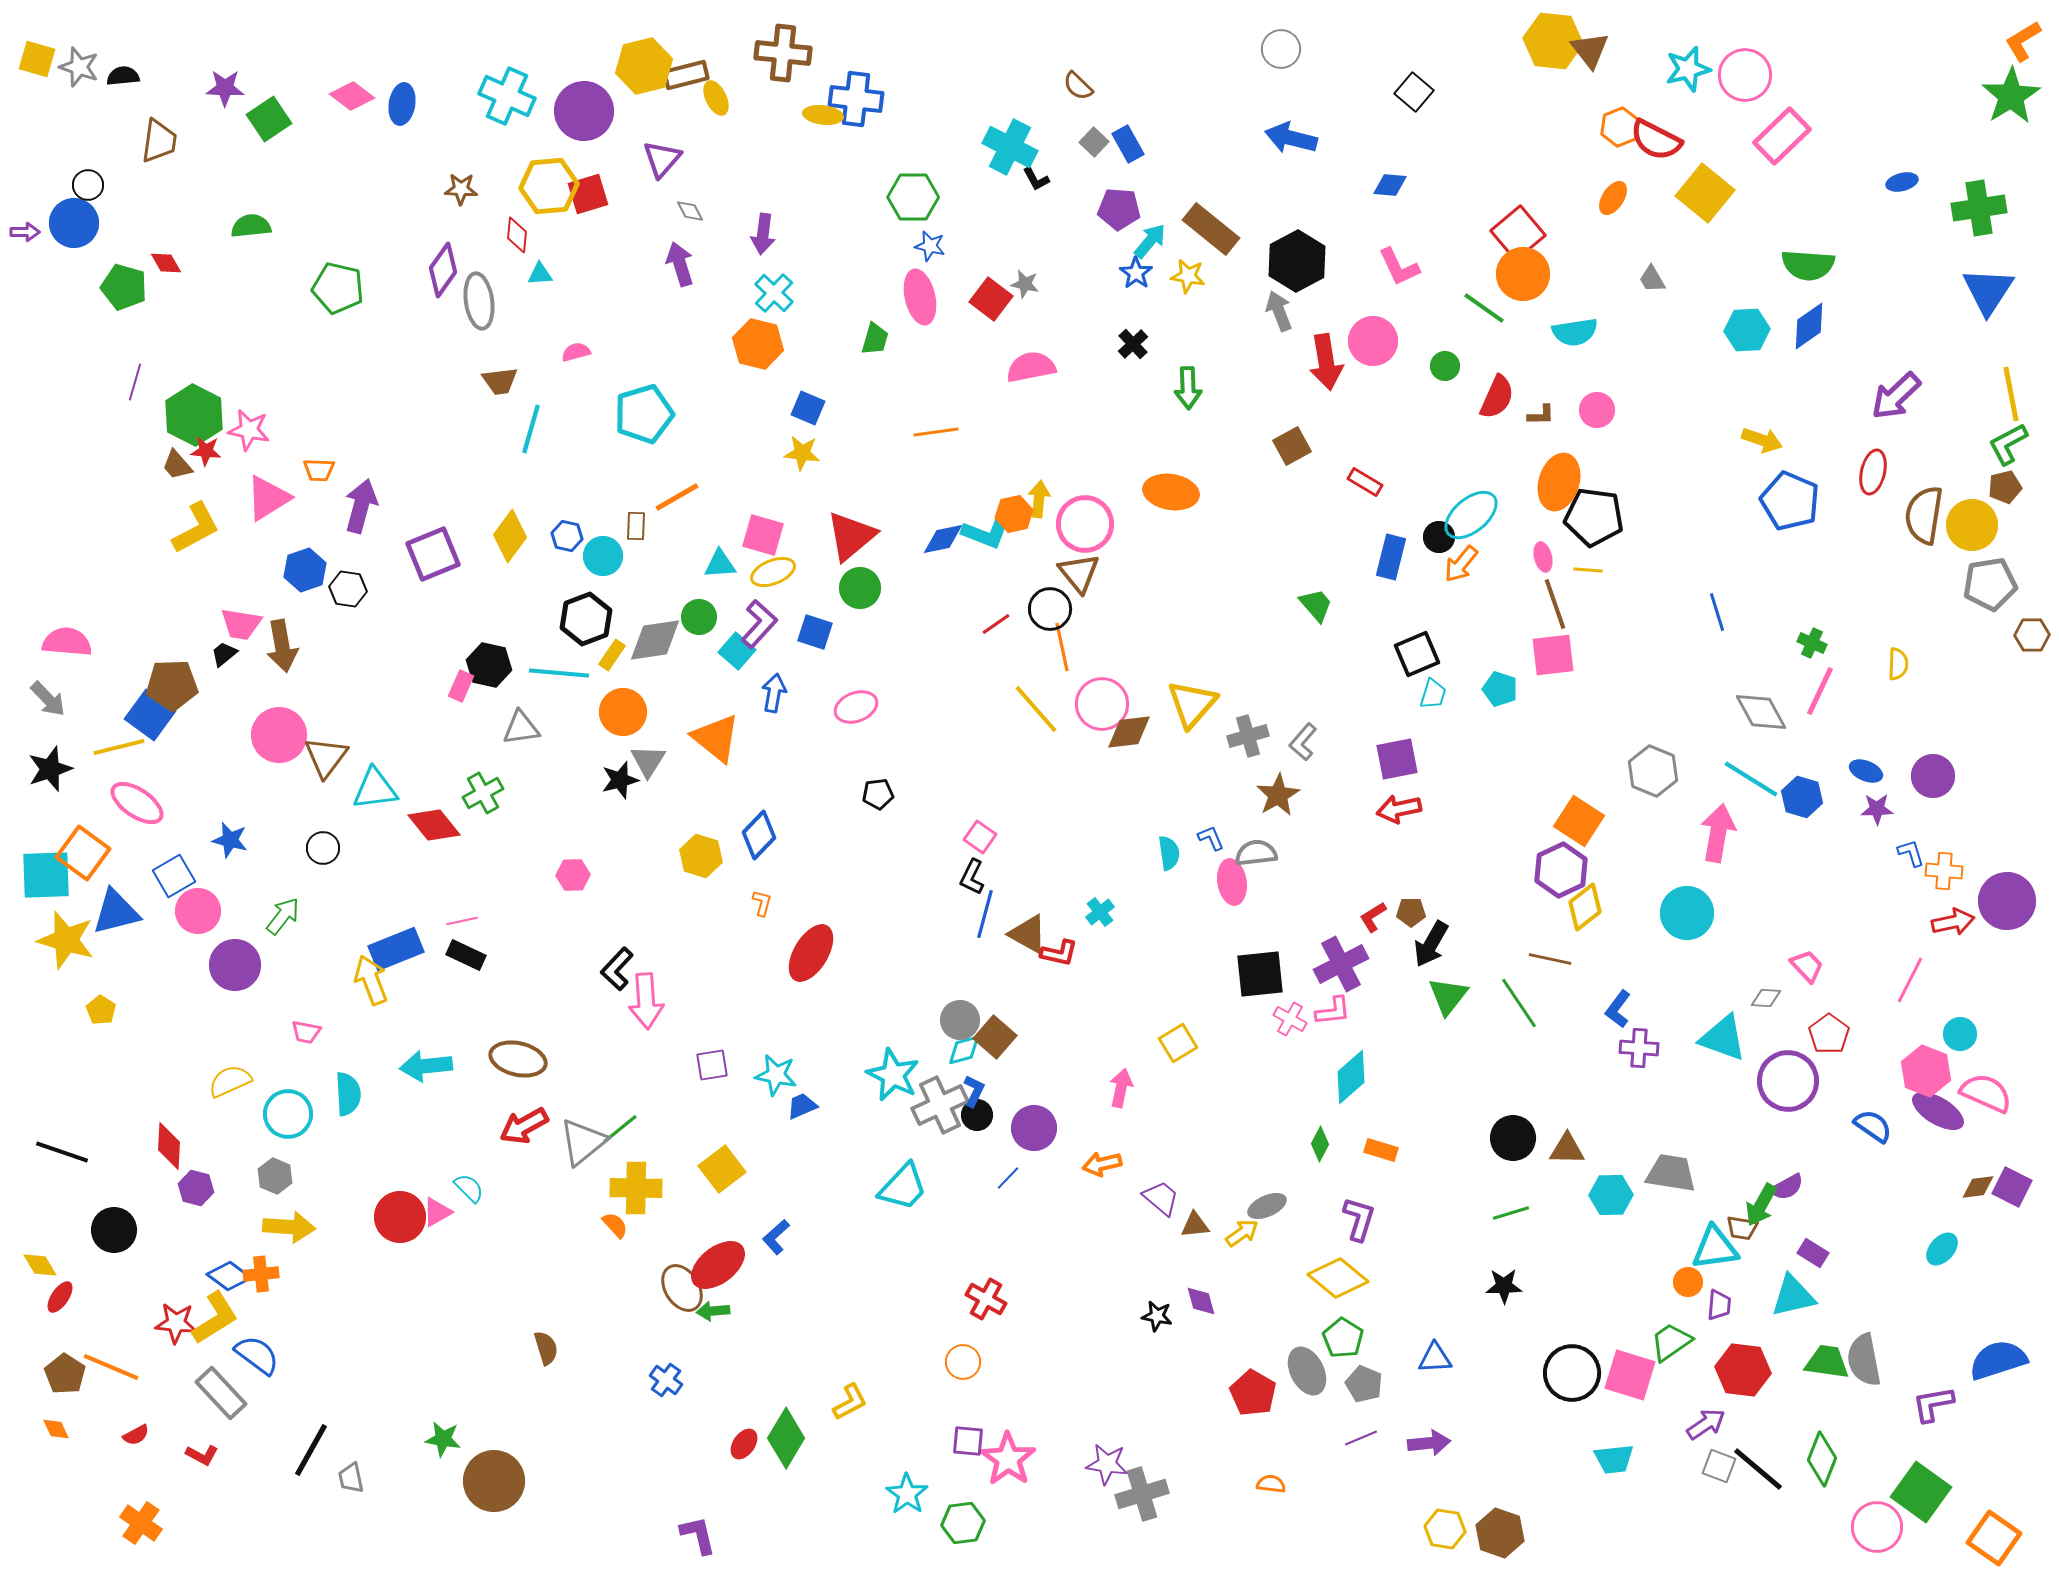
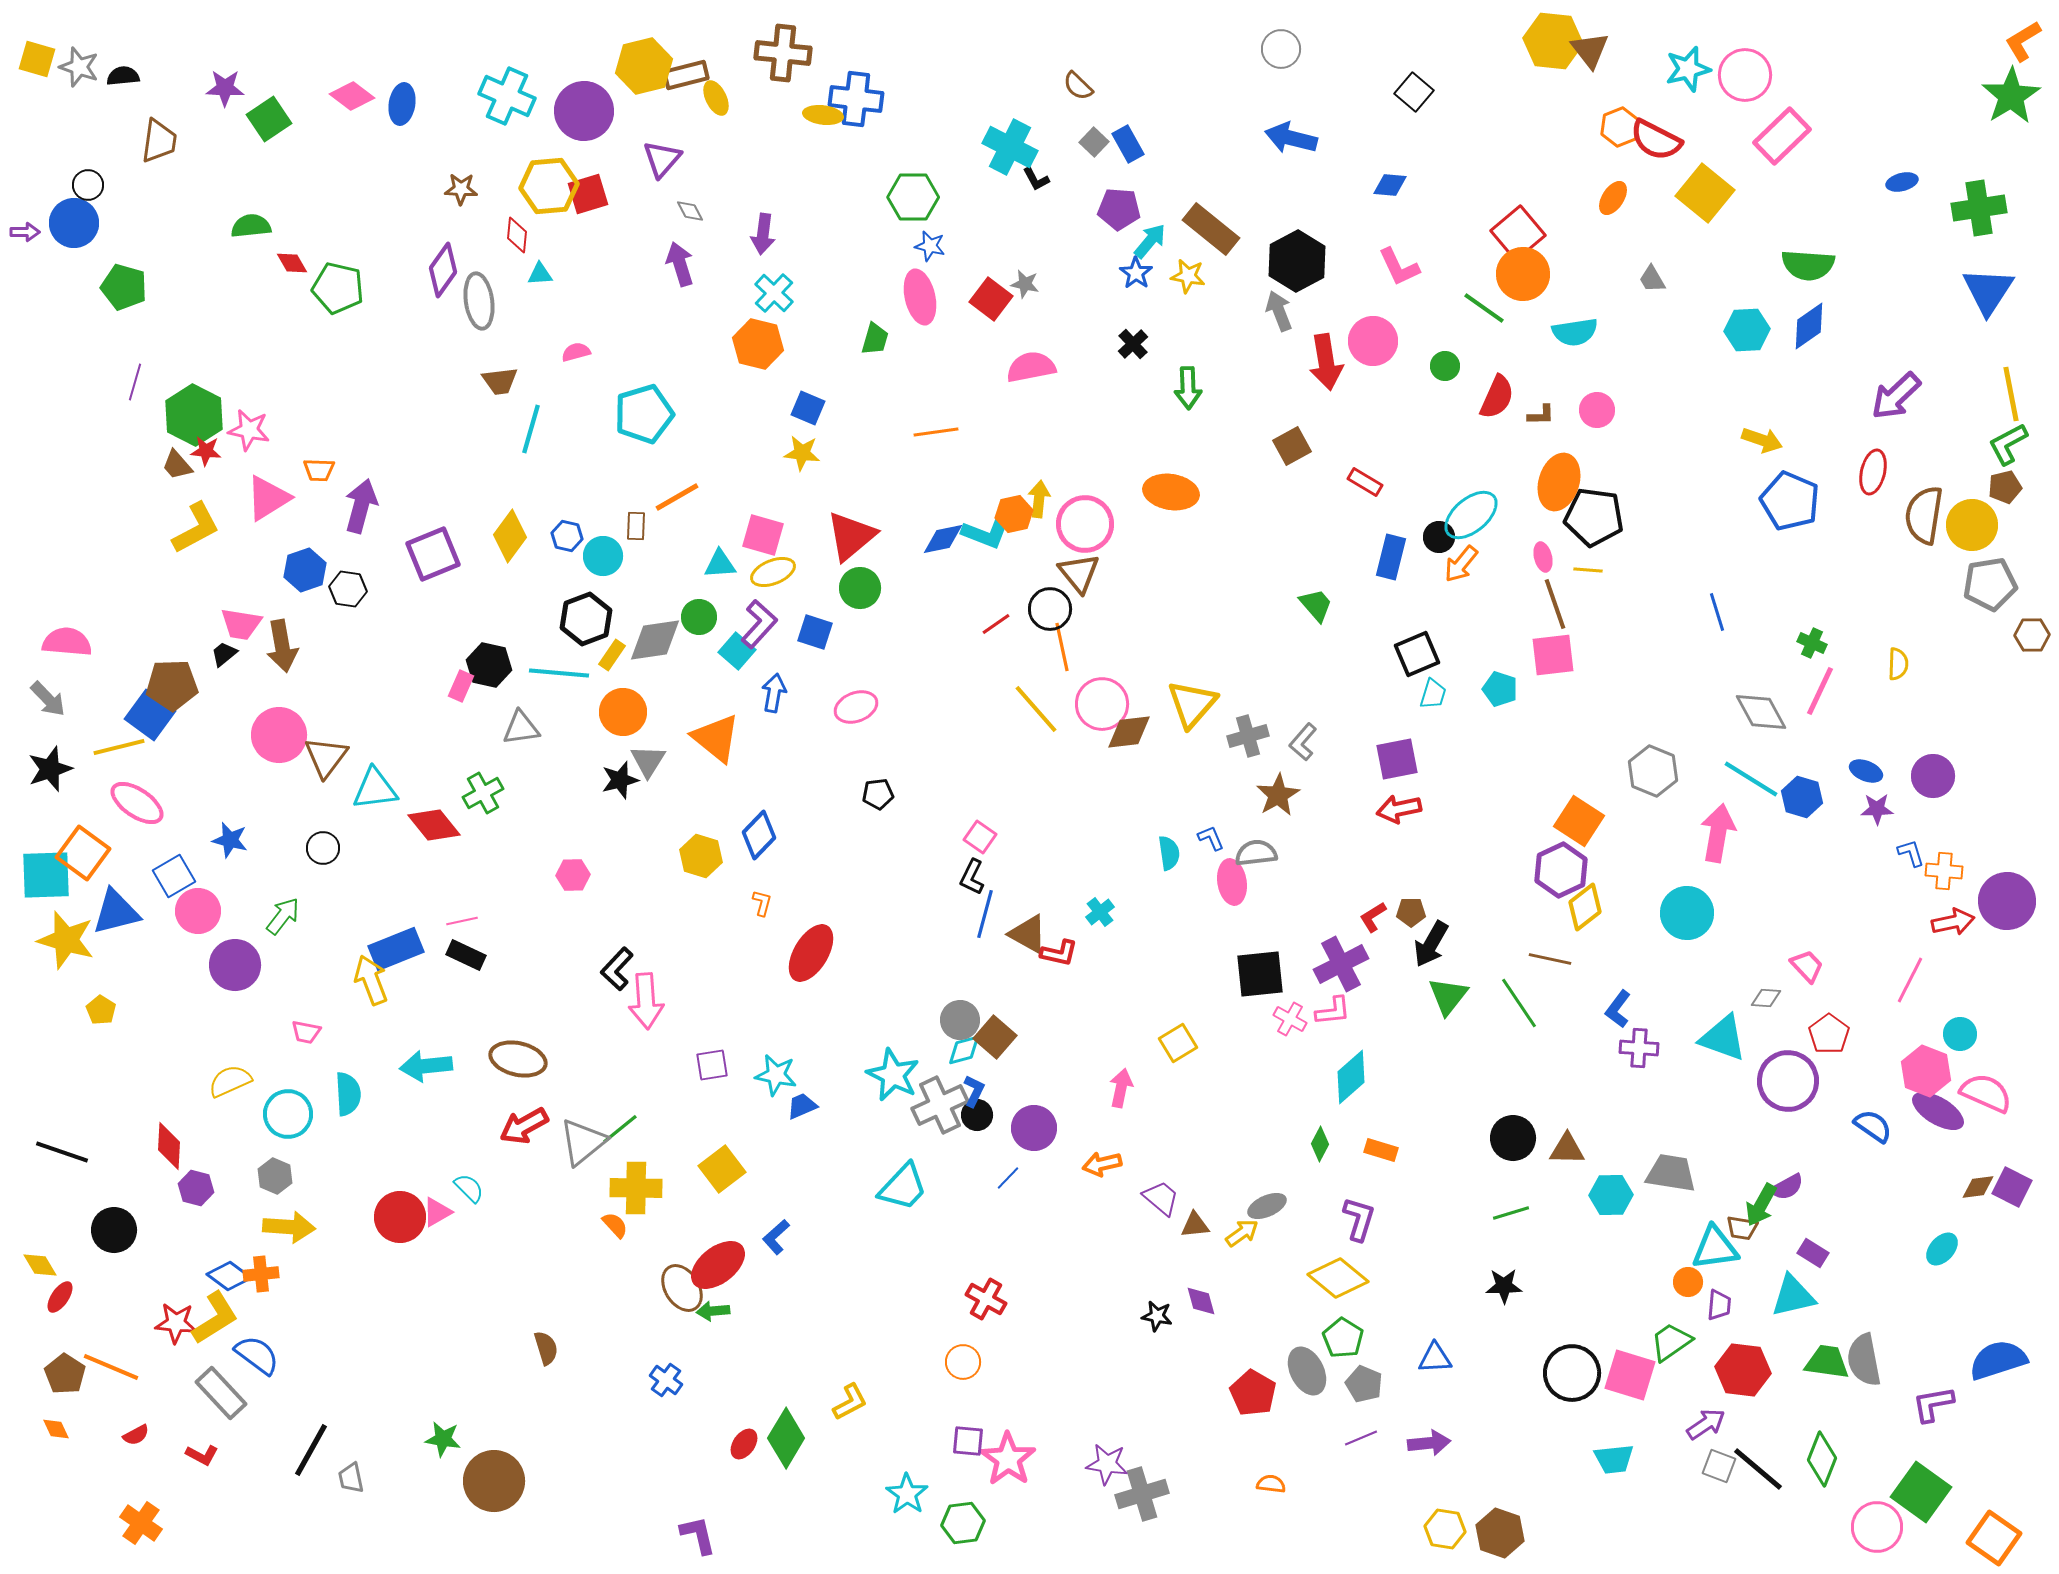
red diamond at (166, 263): moved 126 px right
